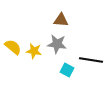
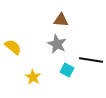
gray star: rotated 18 degrees clockwise
yellow star: moved 1 px left, 26 px down; rotated 21 degrees clockwise
